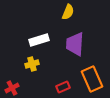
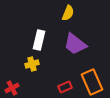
yellow semicircle: moved 1 px down
white rectangle: rotated 60 degrees counterclockwise
purple trapezoid: rotated 55 degrees counterclockwise
orange rectangle: moved 3 px down
red rectangle: moved 2 px right
